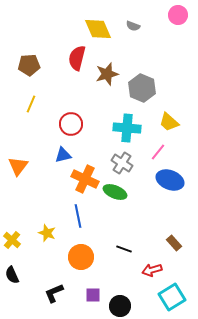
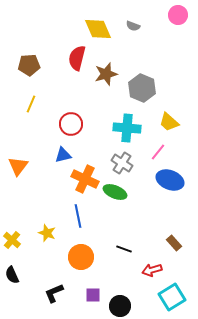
brown star: moved 1 px left
